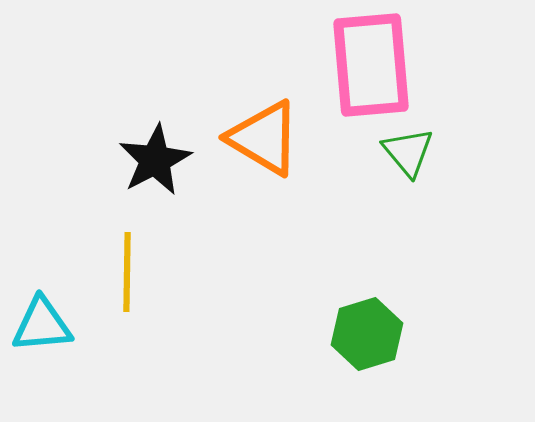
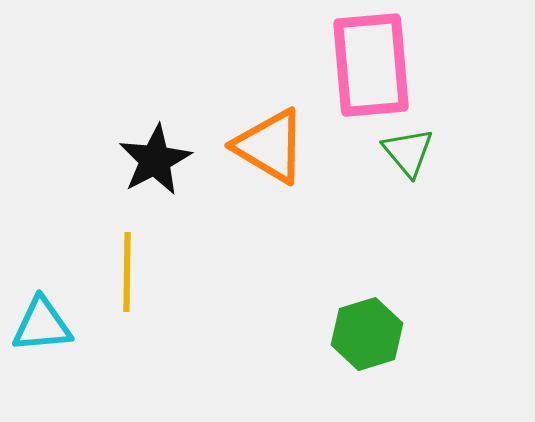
orange triangle: moved 6 px right, 8 px down
